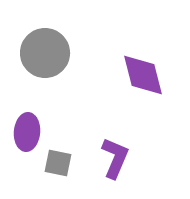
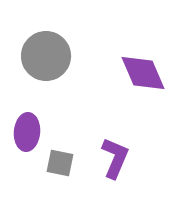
gray circle: moved 1 px right, 3 px down
purple diamond: moved 2 px up; rotated 9 degrees counterclockwise
gray square: moved 2 px right
